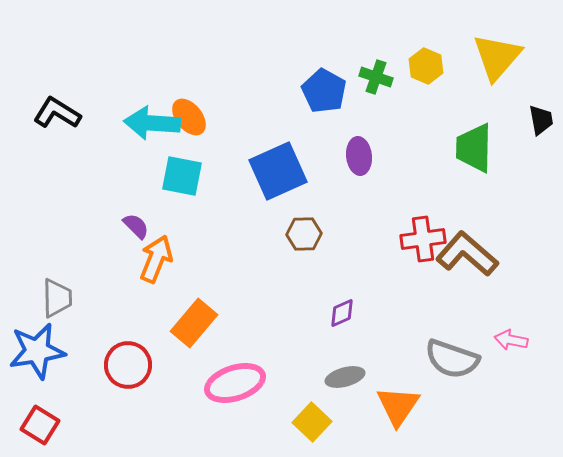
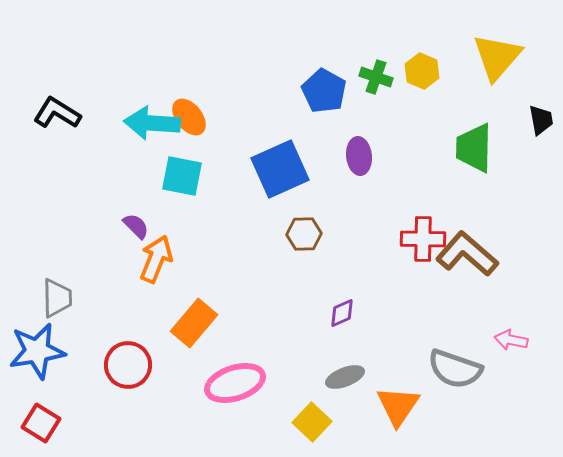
yellow hexagon: moved 4 px left, 5 px down
blue square: moved 2 px right, 2 px up
red cross: rotated 9 degrees clockwise
gray semicircle: moved 3 px right, 10 px down
gray ellipse: rotated 6 degrees counterclockwise
red square: moved 1 px right, 2 px up
